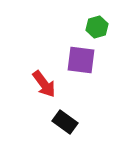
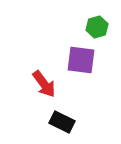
black rectangle: moved 3 px left; rotated 10 degrees counterclockwise
